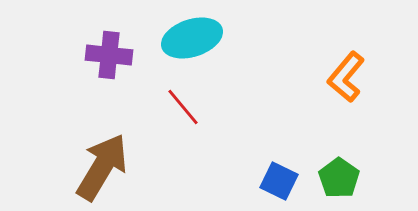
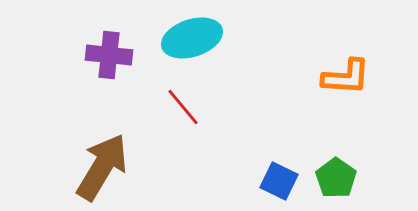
orange L-shape: rotated 126 degrees counterclockwise
green pentagon: moved 3 px left
